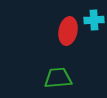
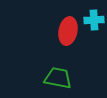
green trapezoid: rotated 16 degrees clockwise
